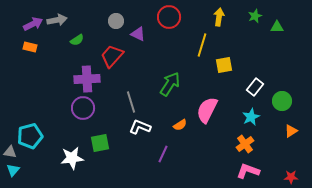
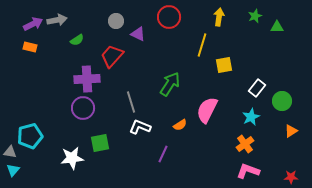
white rectangle: moved 2 px right, 1 px down
